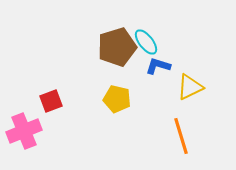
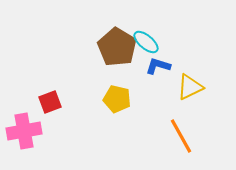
cyan ellipse: rotated 12 degrees counterclockwise
brown pentagon: rotated 24 degrees counterclockwise
red square: moved 1 px left, 1 px down
pink cross: rotated 12 degrees clockwise
orange line: rotated 12 degrees counterclockwise
